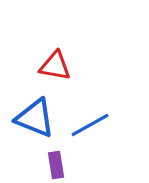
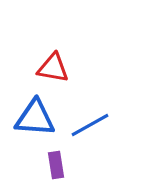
red triangle: moved 2 px left, 2 px down
blue triangle: rotated 18 degrees counterclockwise
